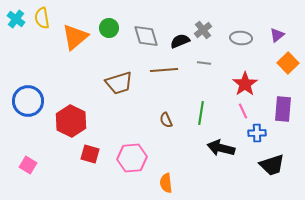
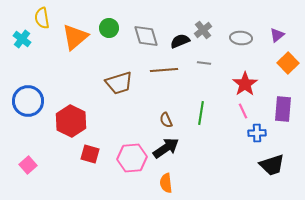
cyan cross: moved 6 px right, 20 px down
black arrow: moved 55 px left; rotated 132 degrees clockwise
pink square: rotated 18 degrees clockwise
